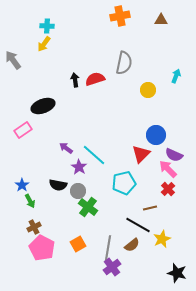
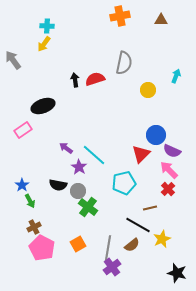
purple semicircle: moved 2 px left, 4 px up
pink arrow: moved 1 px right, 1 px down
